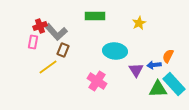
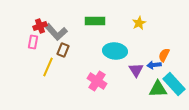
green rectangle: moved 5 px down
orange semicircle: moved 4 px left, 1 px up
yellow line: rotated 30 degrees counterclockwise
